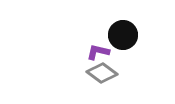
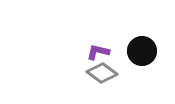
black circle: moved 19 px right, 16 px down
